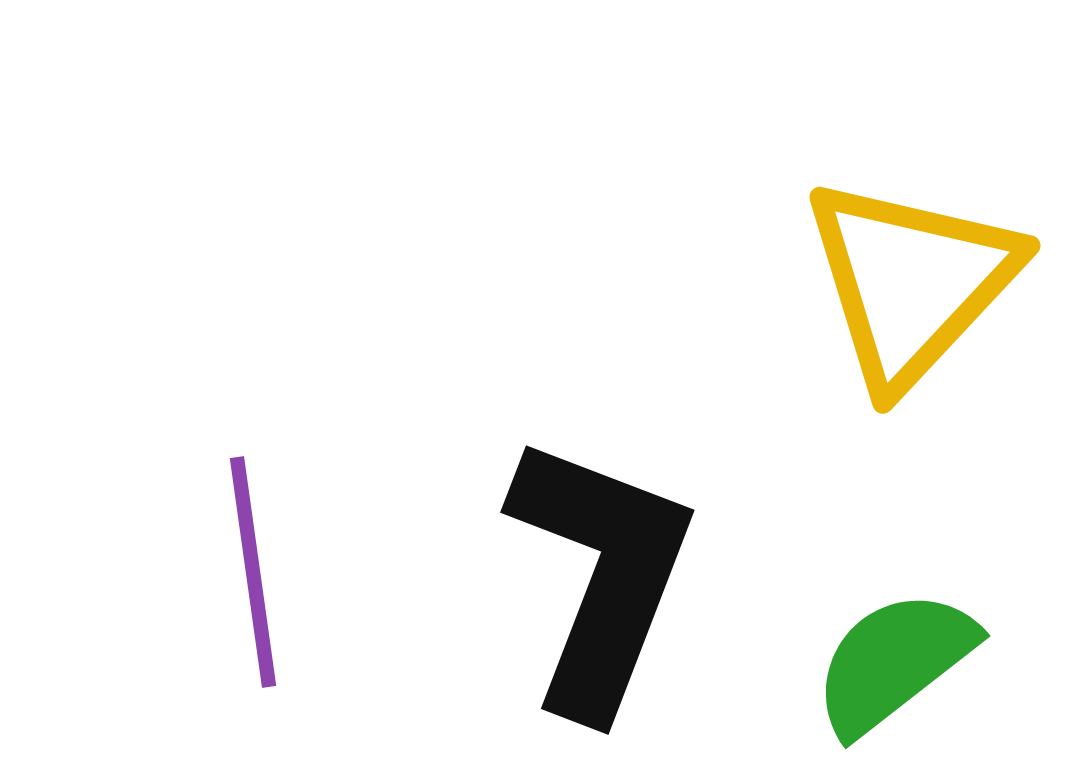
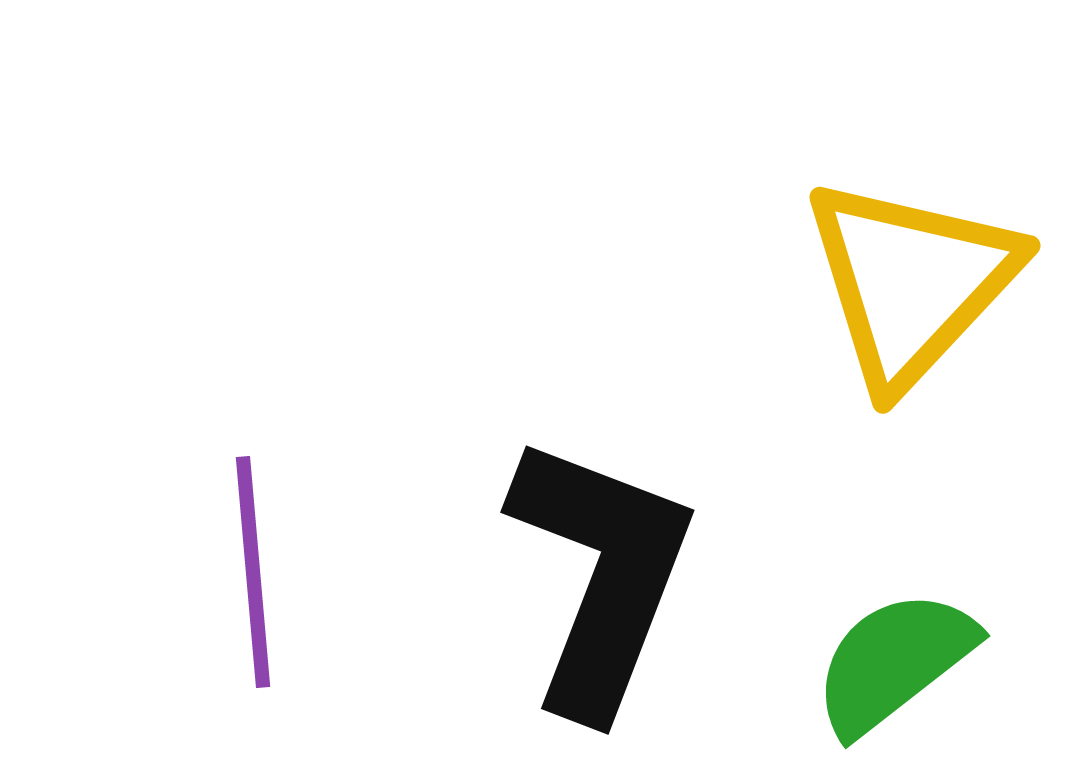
purple line: rotated 3 degrees clockwise
